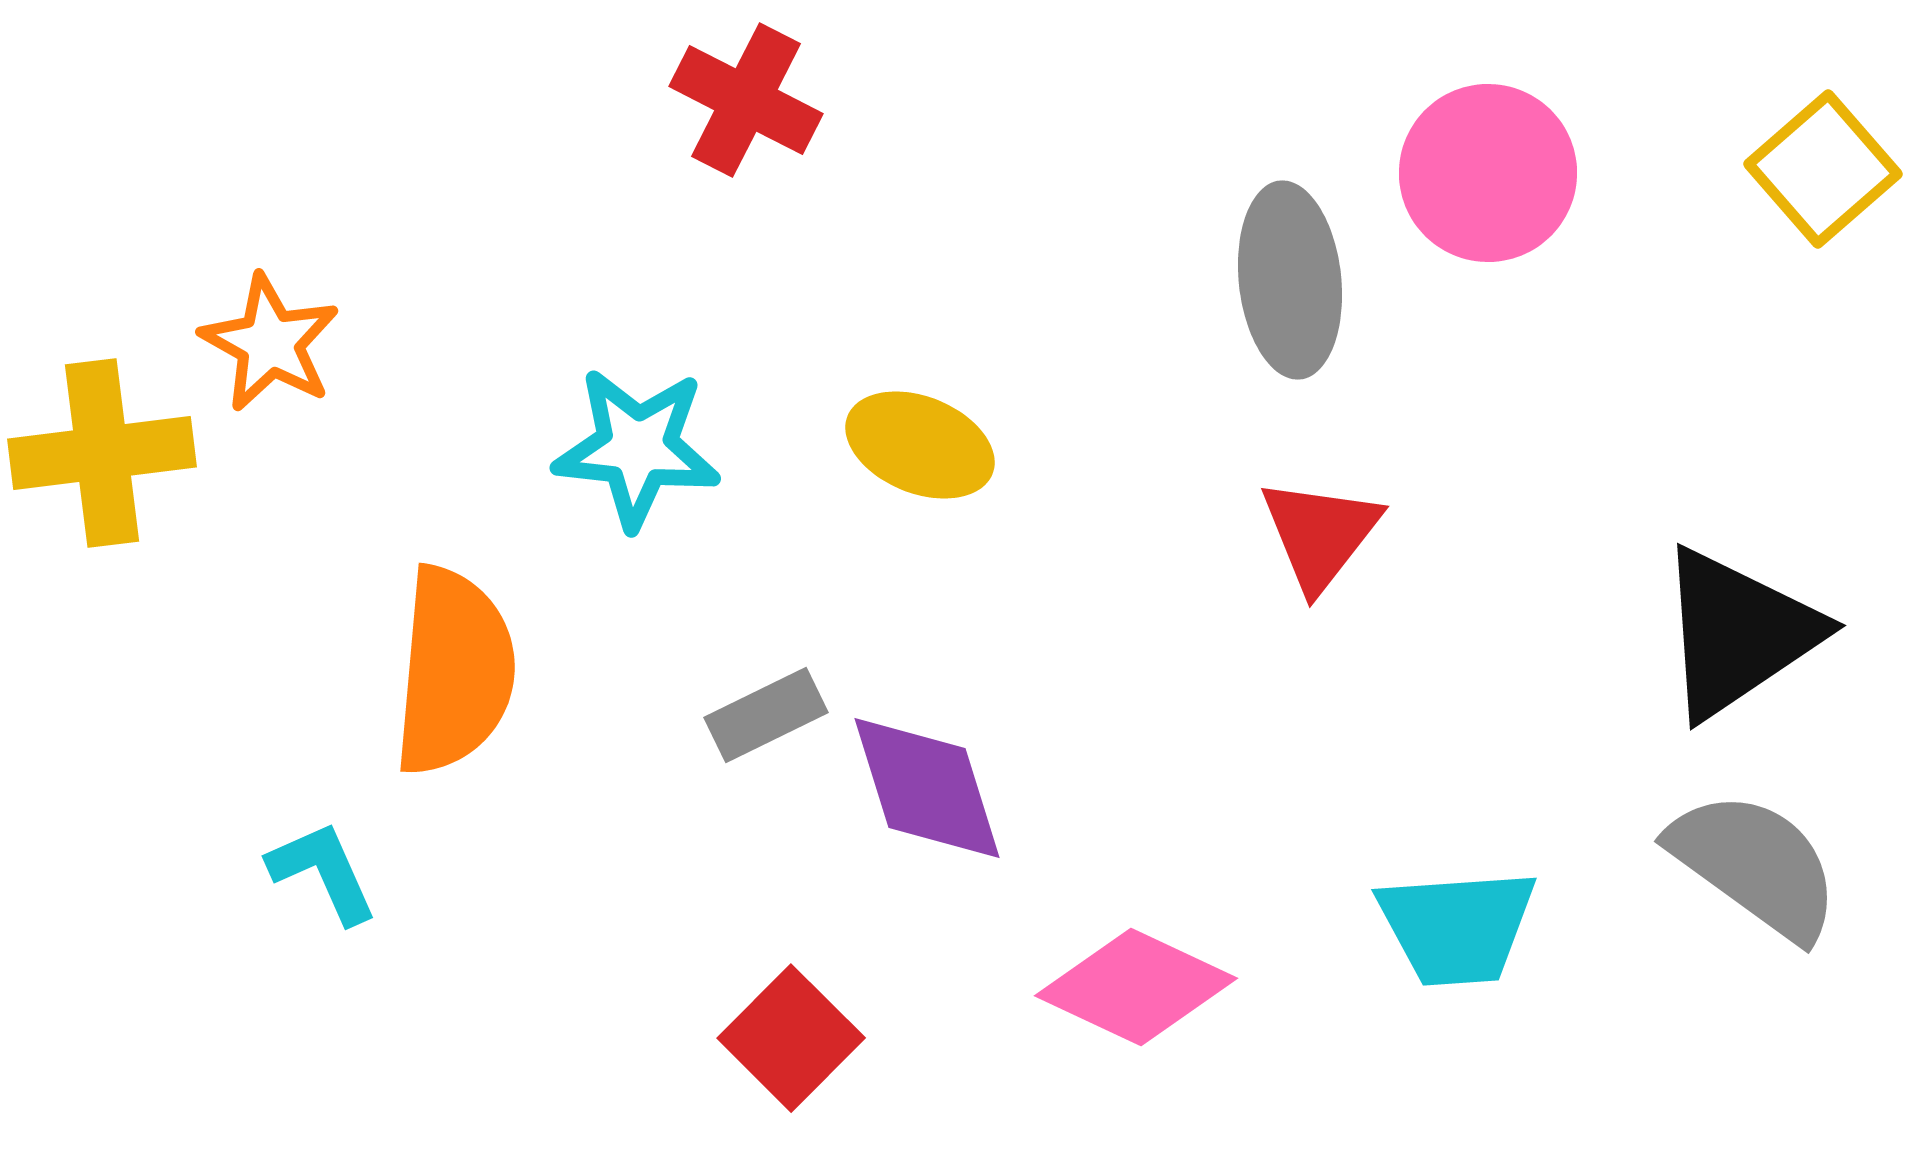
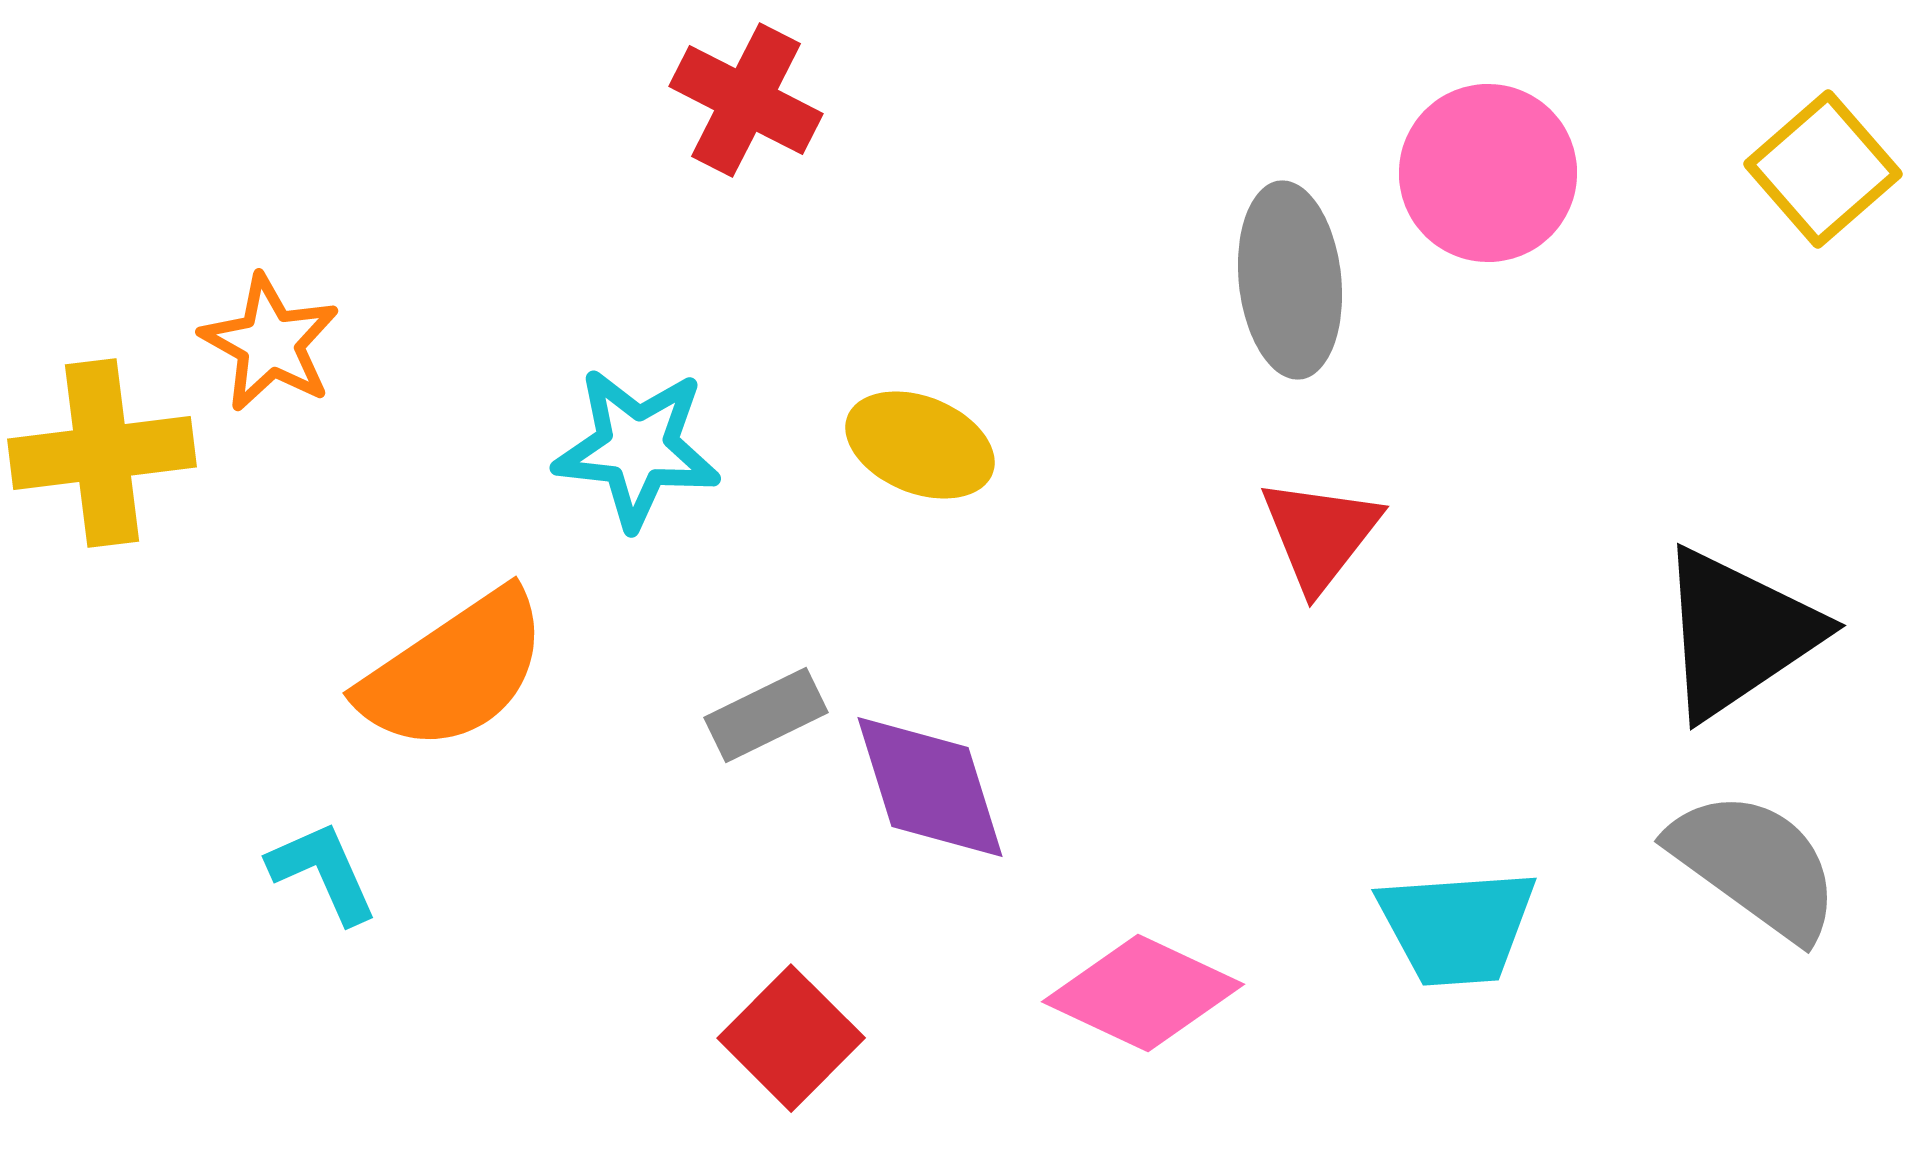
orange semicircle: rotated 51 degrees clockwise
purple diamond: moved 3 px right, 1 px up
pink diamond: moved 7 px right, 6 px down
